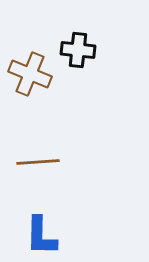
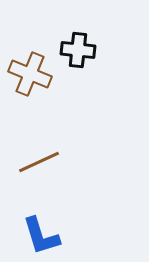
brown line: moved 1 px right; rotated 21 degrees counterclockwise
blue L-shape: rotated 18 degrees counterclockwise
